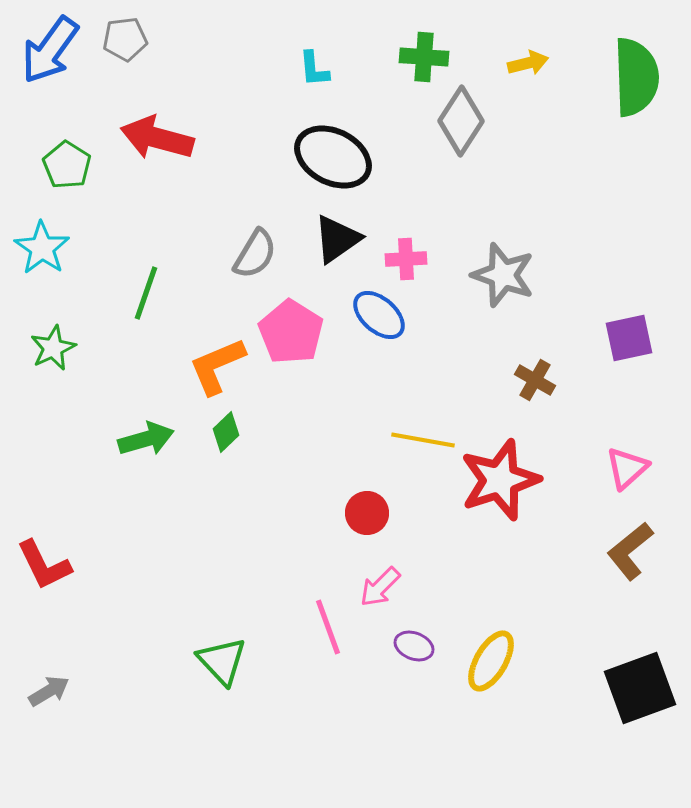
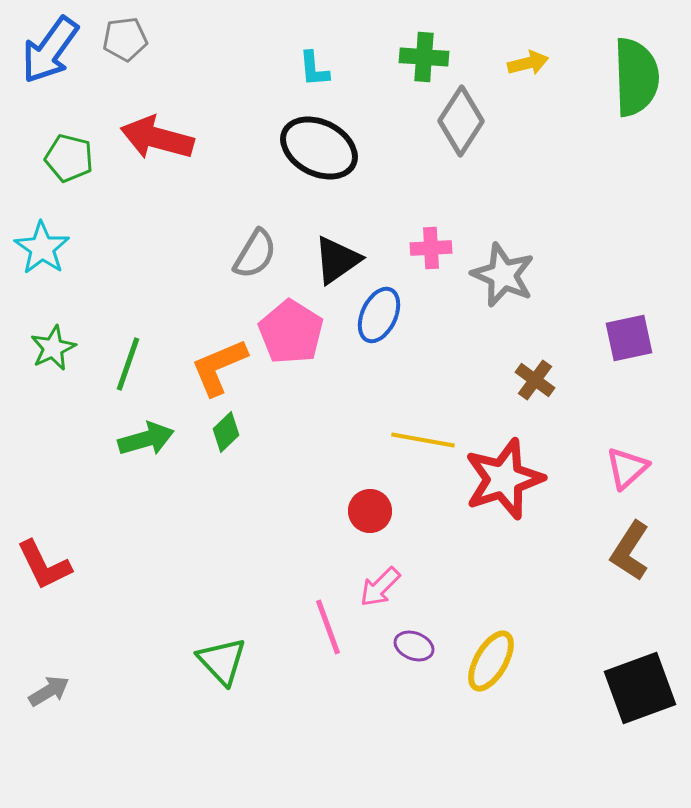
black ellipse: moved 14 px left, 9 px up
green pentagon: moved 2 px right, 7 px up; rotated 18 degrees counterclockwise
black triangle: moved 21 px down
pink cross: moved 25 px right, 11 px up
gray star: rotated 4 degrees clockwise
green line: moved 18 px left, 71 px down
blue ellipse: rotated 74 degrees clockwise
orange L-shape: moved 2 px right, 1 px down
brown cross: rotated 6 degrees clockwise
red star: moved 4 px right, 1 px up
red circle: moved 3 px right, 2 px up
brown L-shape: rotated 18 degrees counterclockwise
